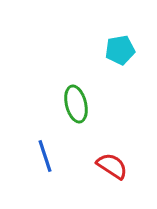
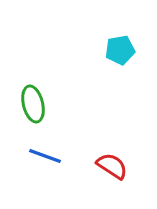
green ellipse: moved 43 px left
blue line: rotated 52 degrees counterclockwise
